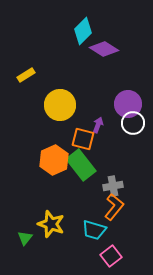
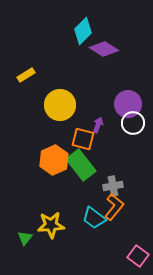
yellow star: moved 1 px down; rotated 24 degrees counterclockwise
cyan trapezoid: moved 12 px up; rotated 20 degrees clockwise
pink square: moved 27 px right; rotated 15 degrees counterclockwise
